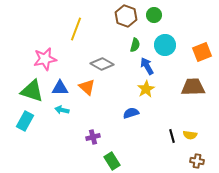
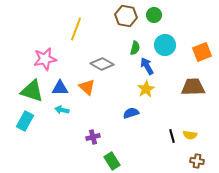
brown hexagon: rotated 10 degrees counterclockwise
green semicircle: moved 3 px down
